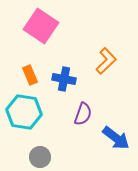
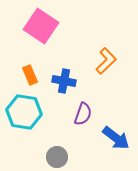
blue cross: moved 2 px down
gray circle: moved 17 px right
